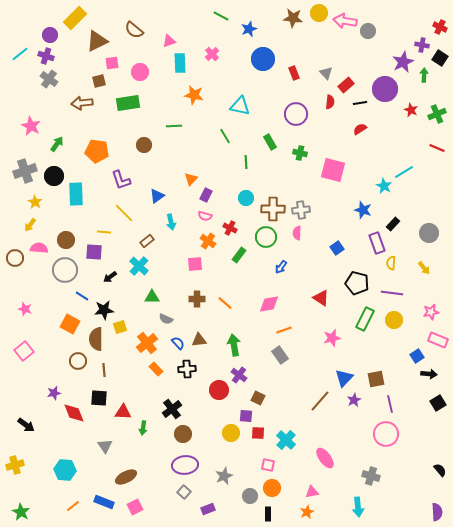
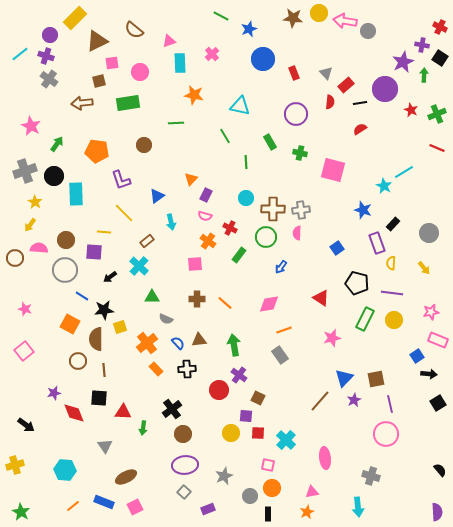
green line at (174, 126): moved 2 px right, 3 px up
pink ellipse at (325, 458): rotated 30 degrees clockwise
